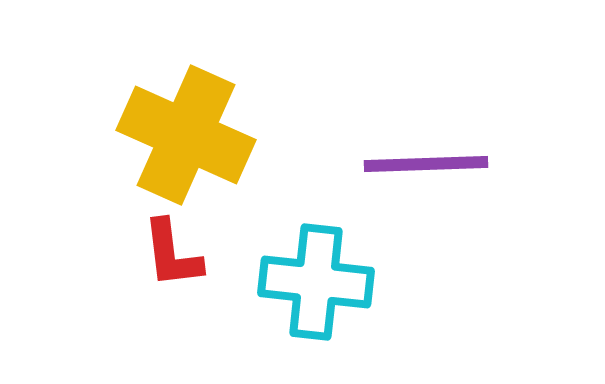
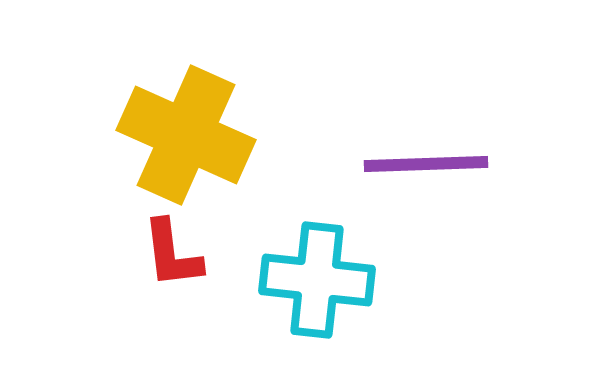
cyan cross: moved 1 px right, 2 px up
